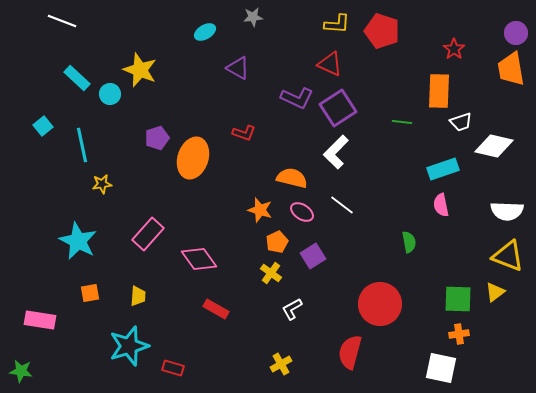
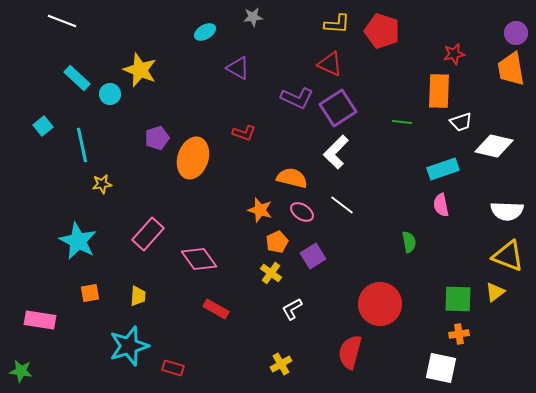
red star at (454, 49): moved 5 px down; rotated 25 degrees clockwise
